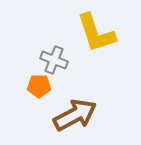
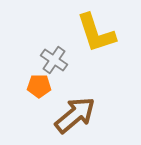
gray cross: rotated 12 degrees clockwise
brown arrow: rotated 12 degrees counterclockwise
